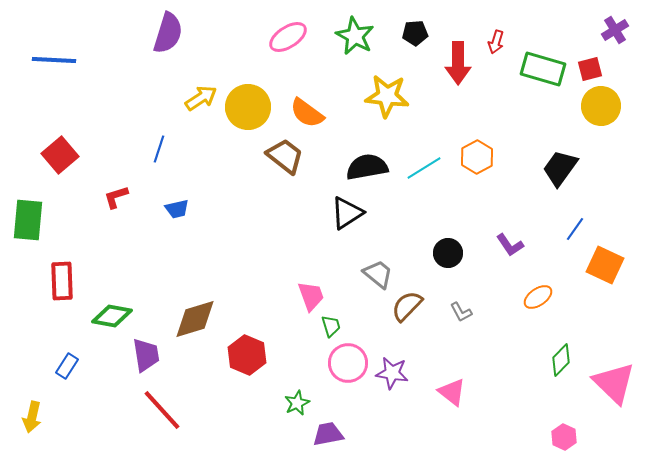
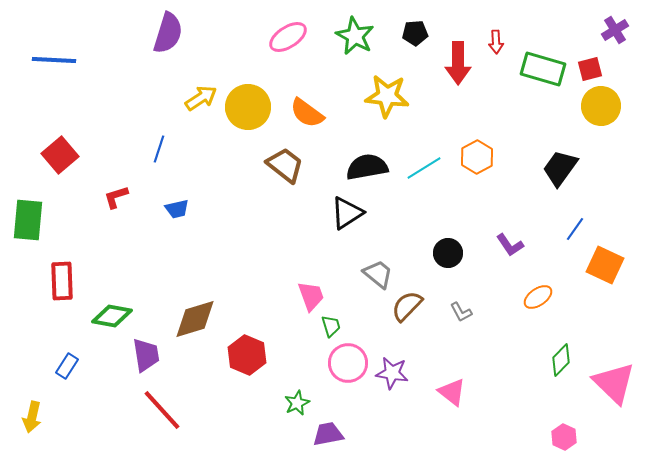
red arrow at (496, 42): rotated 20 degrees counterclockwise
brown trapezoid at (285, 156): moved 9 px down
